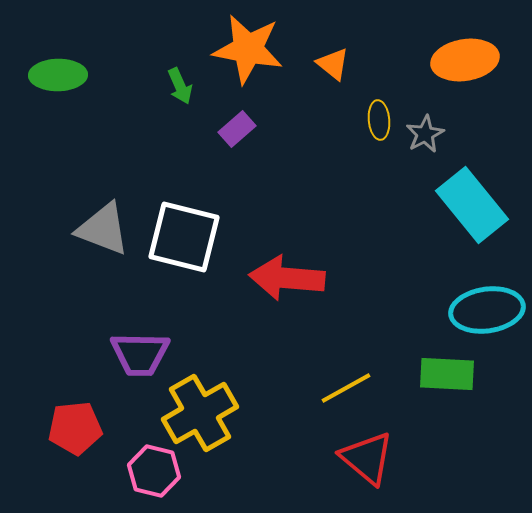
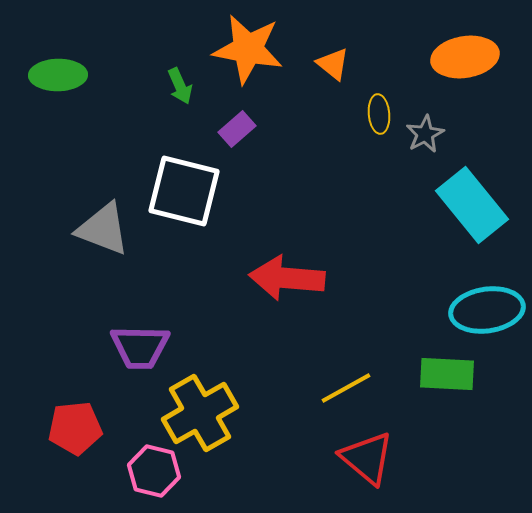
orange ellipse: moved 3 px up
yellow ellipse: moved 6 px up
white square: moved 46 px up
purple trapezoid: moved 7 px up
